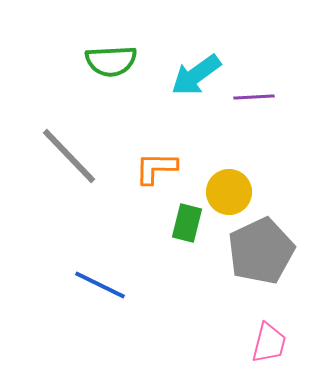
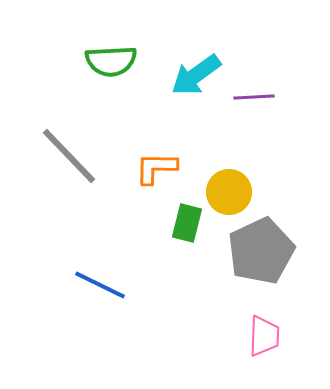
pink trapezoid: moved 5 px left, 7 px up; rotated 12 degrees counterclockwise
